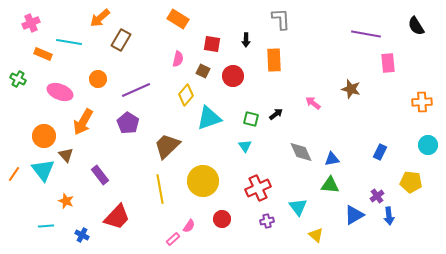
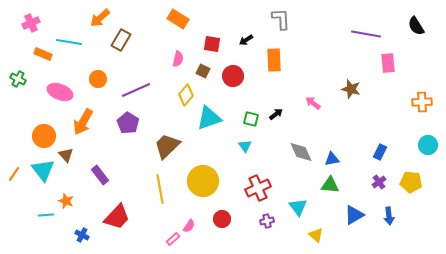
black arrow at (246, 40): rotated 56 degrees clockwise
purple cross at (377, 196): moved 2 px right, 14 px up
cyan line at (46, 226): moved 11 px up
